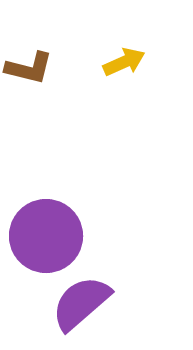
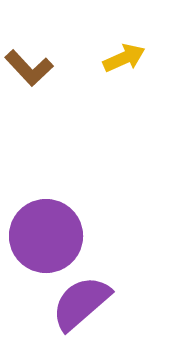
yellow arrow: moved 4 px up
brown L-shape: rotated 33 degrees clockwise
